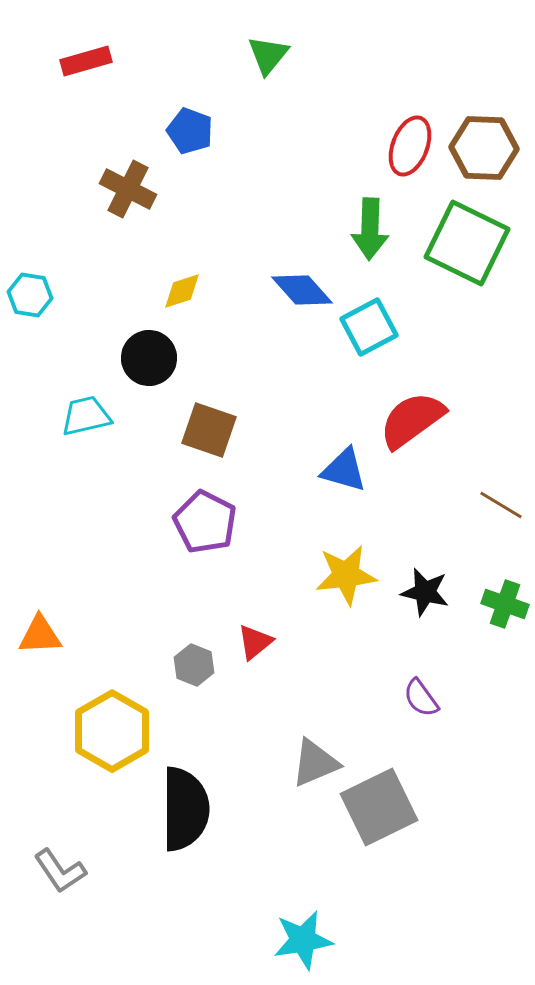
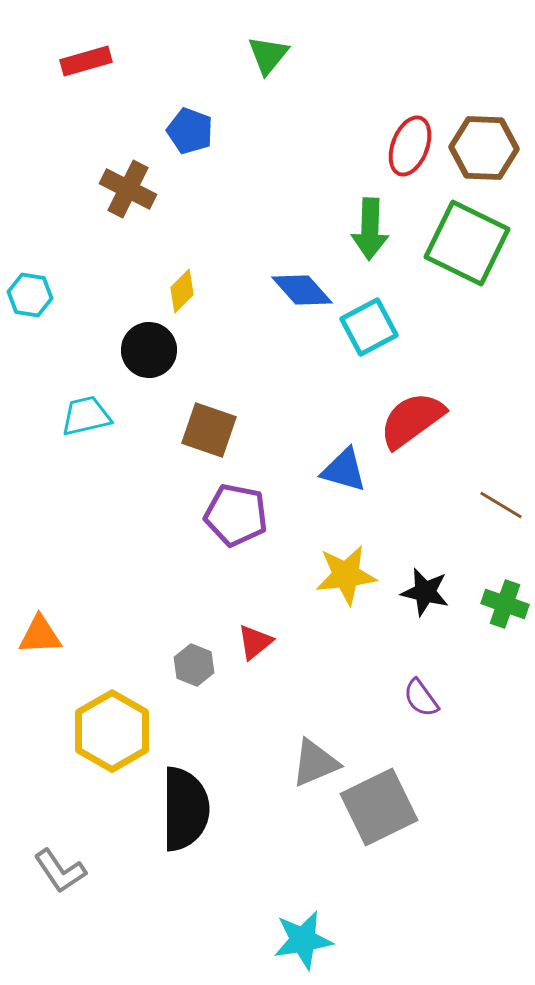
yellow diamond: rotated 27 degrees counterclockwise
black circle: moved 8 px up
purple pentagon: moved 31 px right, 7 px up; rotated 16 degrees counterclockwise
